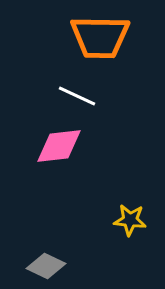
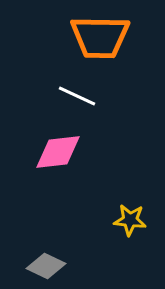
pink diamond: moved 1 px left, 6 px down
